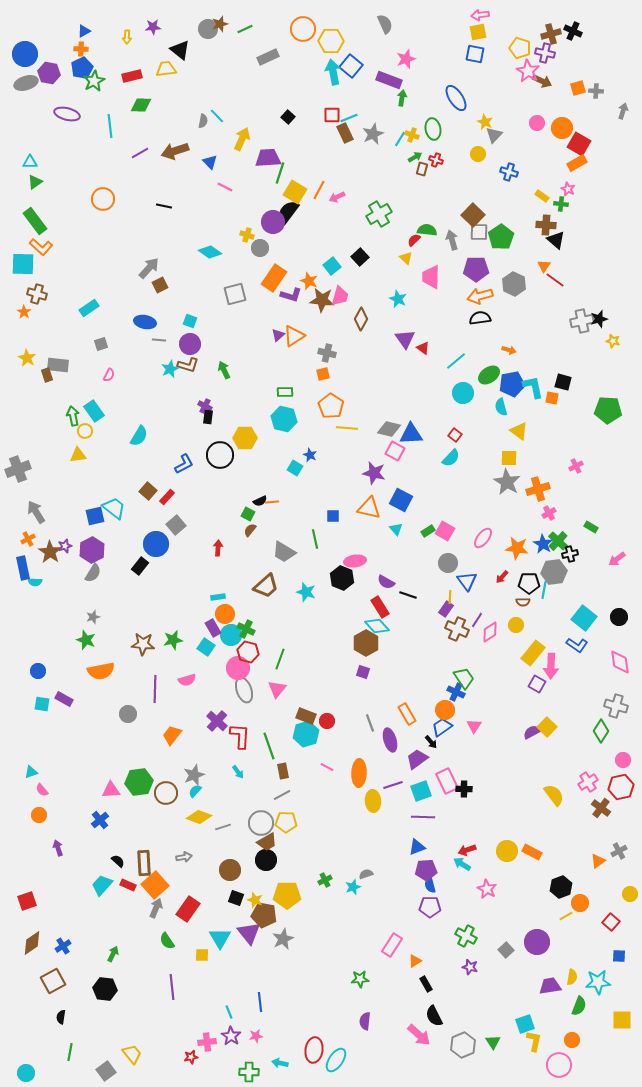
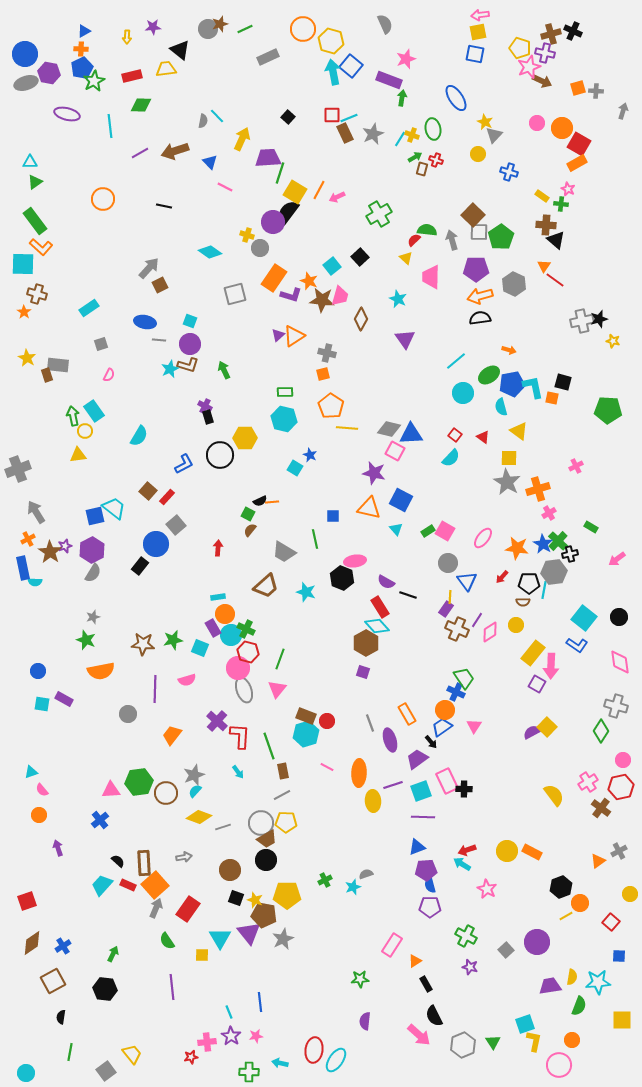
yellow hexagon at (331, 41): rotated 15 degrees clockwise
pink star at (528, 71): moved 1 px right, 4 px up; rotated 20 degrees clockwise
red triangle at (423, 348): moved 60 px right, 89 px down
black rectangle at (208, 417): rotated 24 degrees counterclockwise
cyan square at (206, 647): moved 6 px left, 1 px down; rotated 12 degrees counterclockwise
brown trapezoid at (267, 842): moved 3 px up
